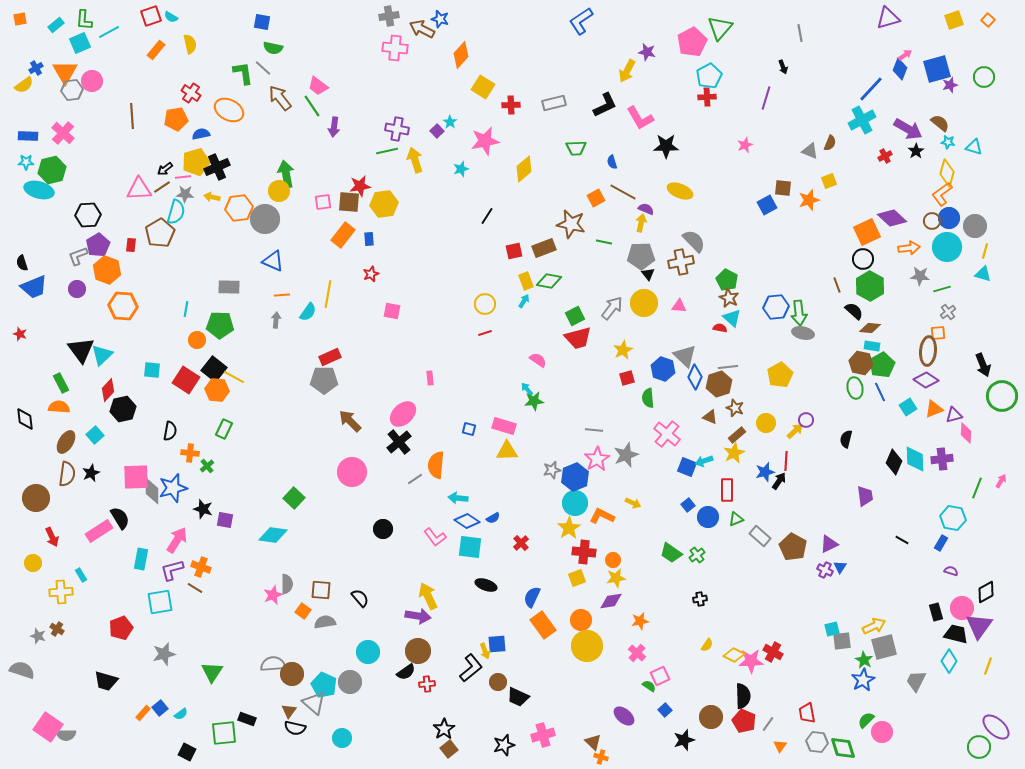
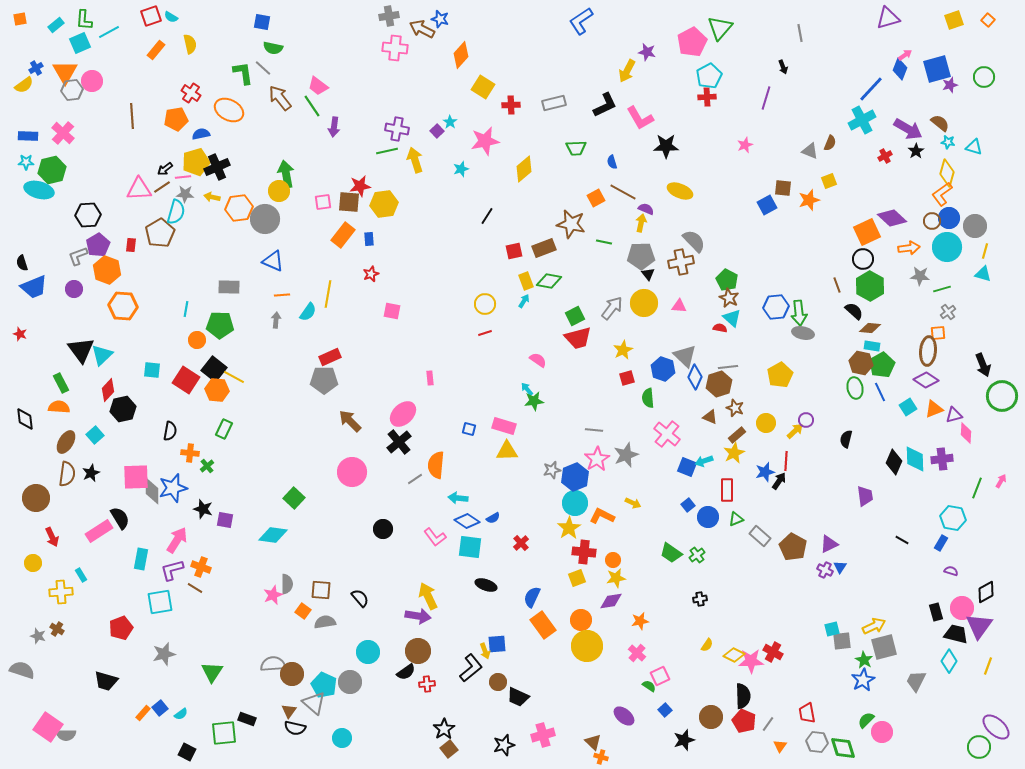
purple circle at (77, 289): moved 3 px left
